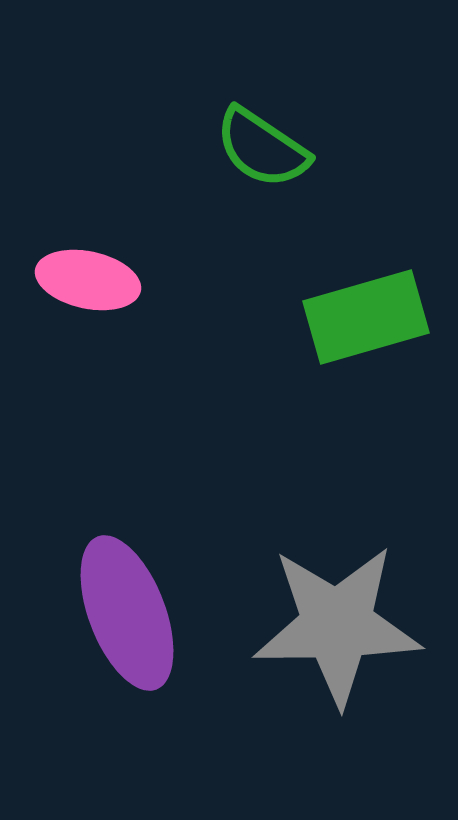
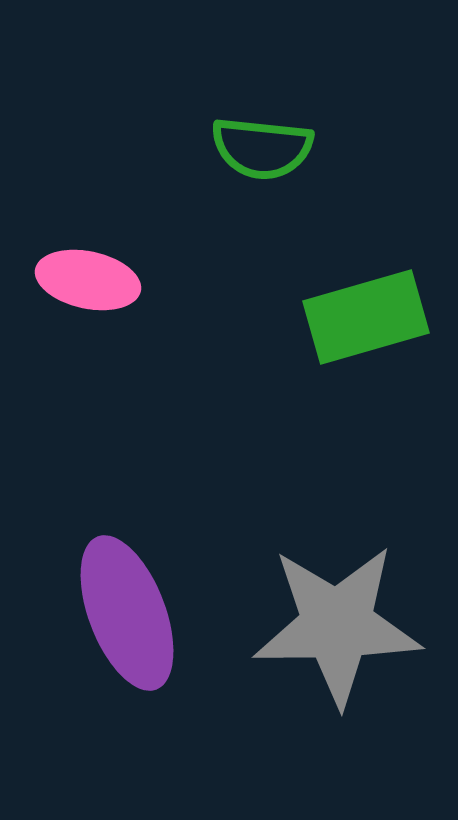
green semicircle: rotated 28 degrees counterclockwise
